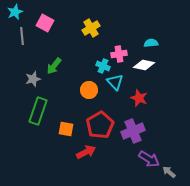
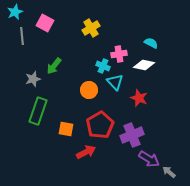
cyan semicircle: rotated 32 degrees clockwise
purple cross: moved 1 px left, 4 px down
